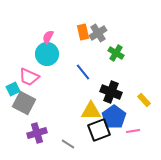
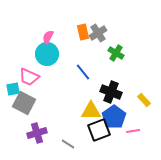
cyan square: rotated 16 degrees clockwise
